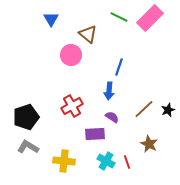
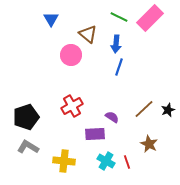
blue arrow: moved 7 px right, 47 px up
